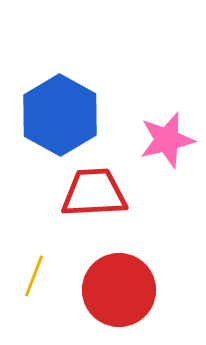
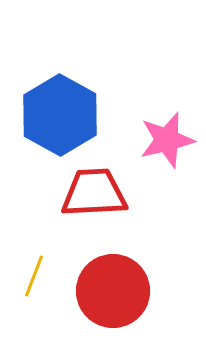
red circle: moved 6 px left, 1 px down
